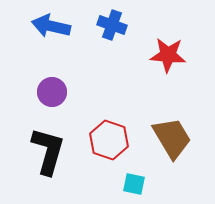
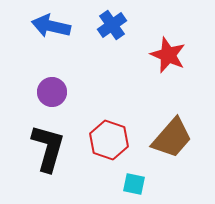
blue cross: rotated 36 degrees clockwise
red star: rotated 18 degrees clockwise
brown trapezoid: rotated 72 degrees clockwise
black L-shape: moved 3 px up
